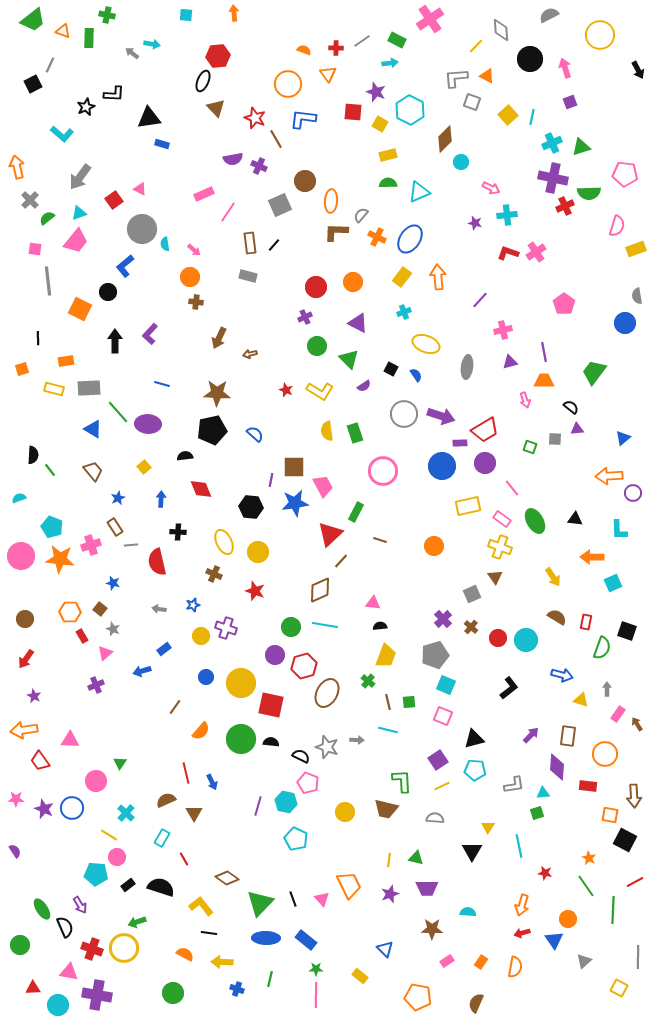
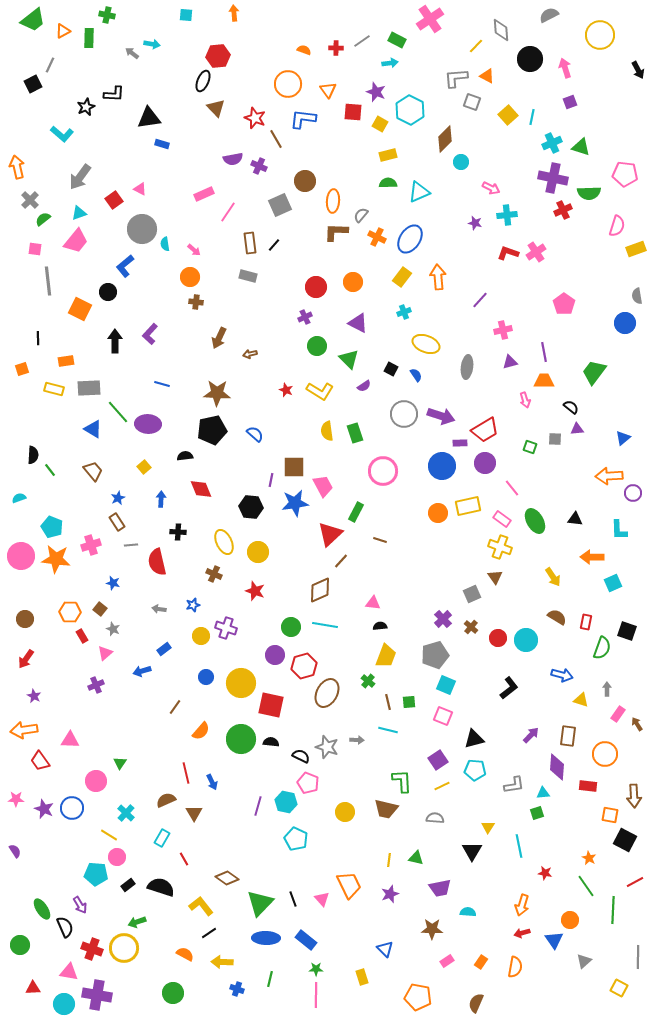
orange triangle at (63, 31): rotated 49 degrees counterclockwise
orange triangle at (328, 74): moved 16 px down
green triangle at (581, 147): rotated 36 degrees clockwise
orange ellipse at (331, 201): moved 2 px right
red cross at (565, 206): moved 2 px left, 4 px down
green semicircle at (47, 218): moved 4 px left, 1 px down
brown rectangle at (115, 527): moved 2 px right, 5 px up
orange circle at (434, 546): moved 4 px right, 33 px up
orange star at (60, 559): moved 4 px left
purple trapezoid at (427, 888): moved 13 px right; rotated 10 degrees counterclockwise
orange circle at (568, 919): moved 2 px right, 1 px down
black line at (209, 933): rotated 42 degrees counterclockwise
yellow rectangle at (360, 976): moved 2 px right, 1 px down; rotated 35 degrees clockwise
cyan circle at (58, 1005): moved 6 px right, 1 px up
